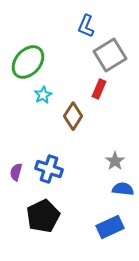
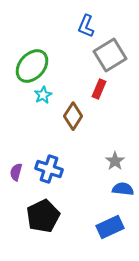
green ellipse: moved 4 px right, 4 px down
